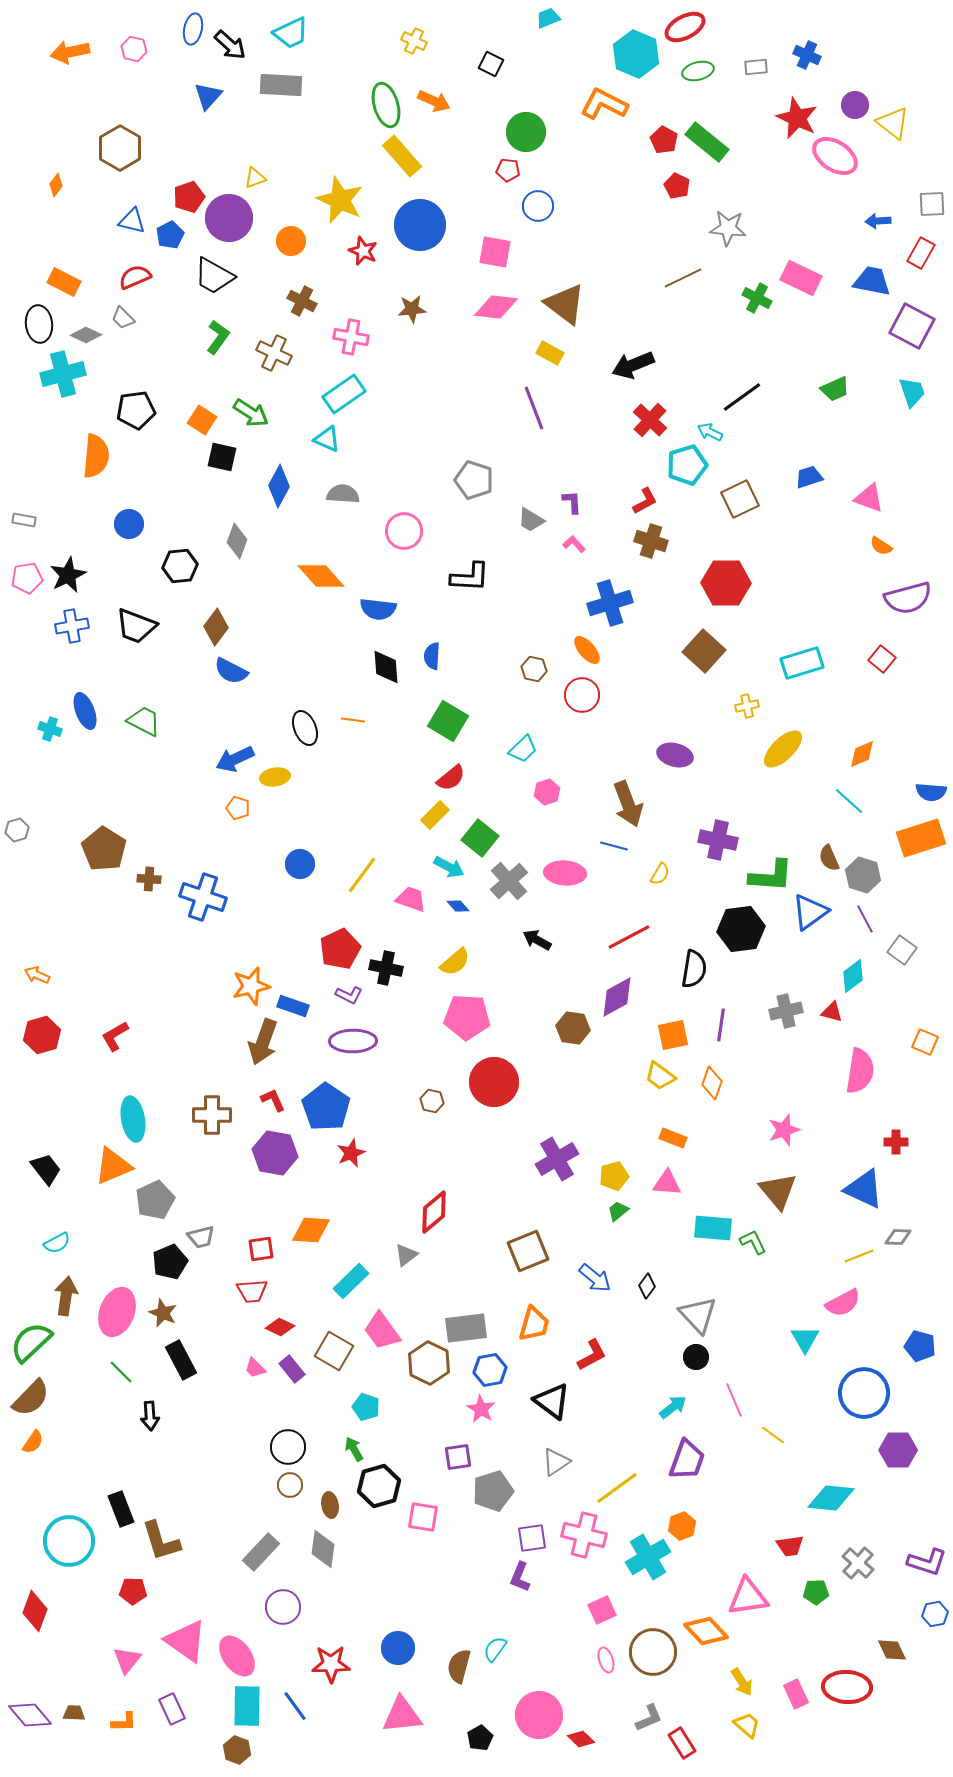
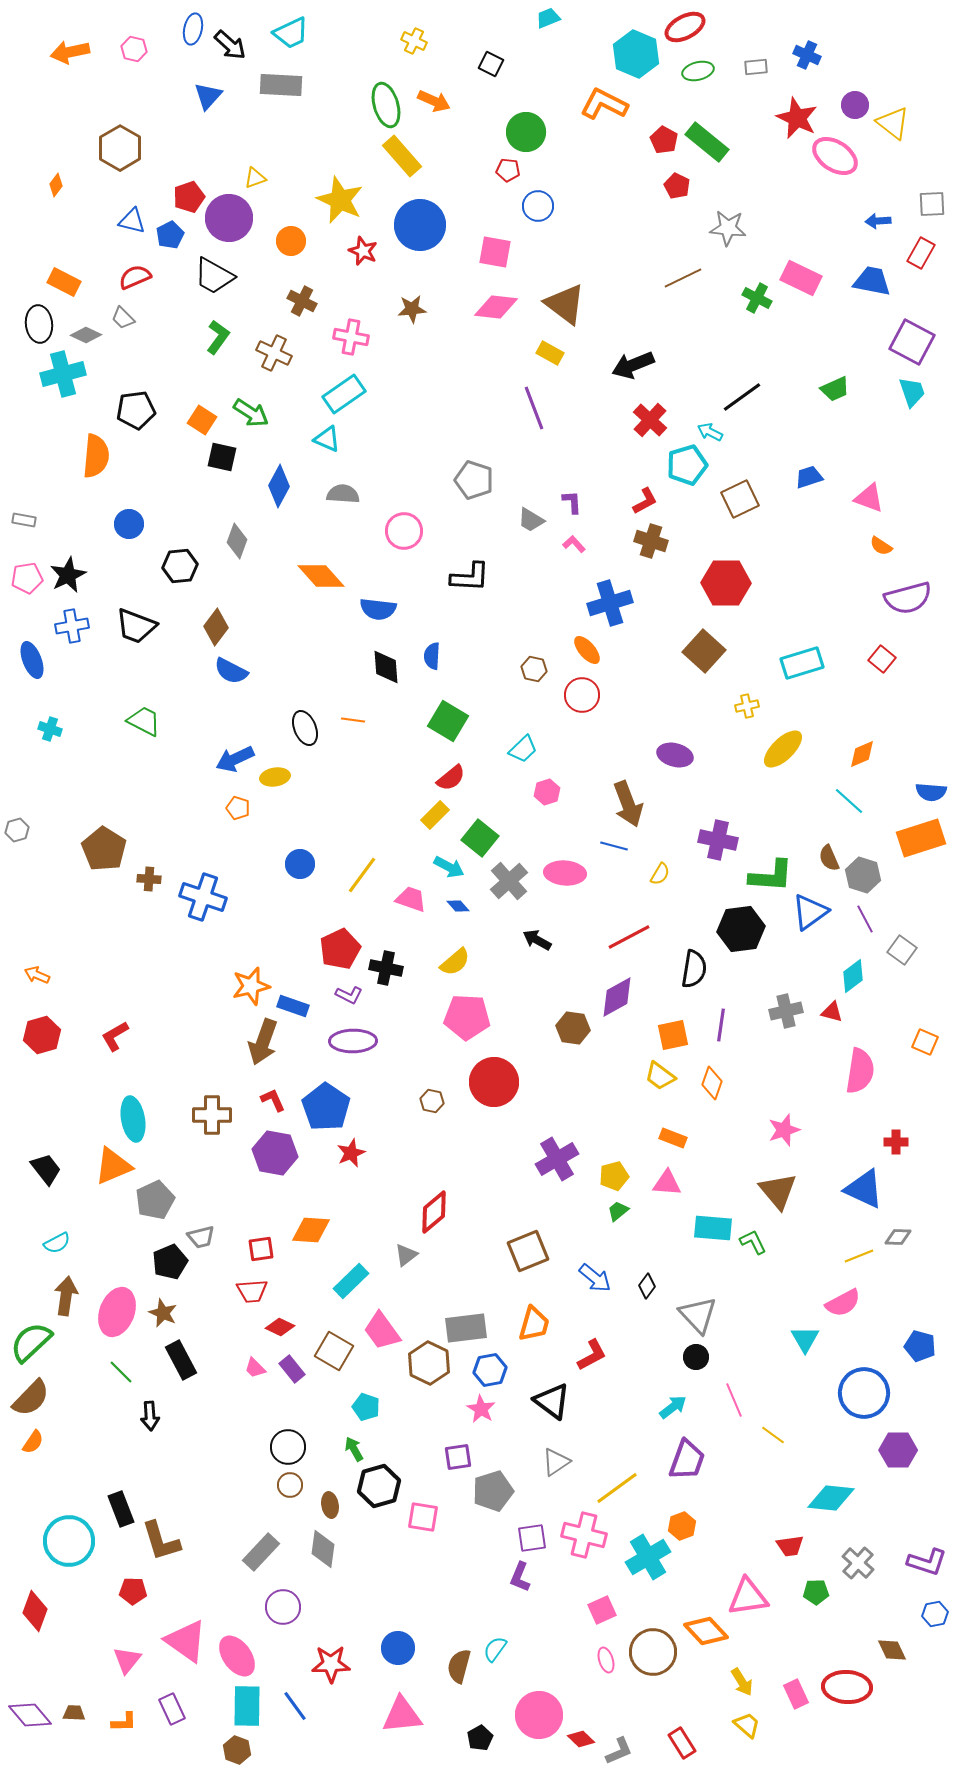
purple square at (912, 326): moved 16 px down
blue ellipse at (85, 711): moved 53 px left, 51 px up
gray L-shape at (649, 1718): moved 30 px left, 33 px down
